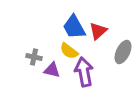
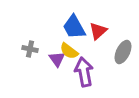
gray cross: moved 4 px left, 8 px up
purple triangle: moved 5 px right, 11 px up; rotated 42 degrees clockwise
